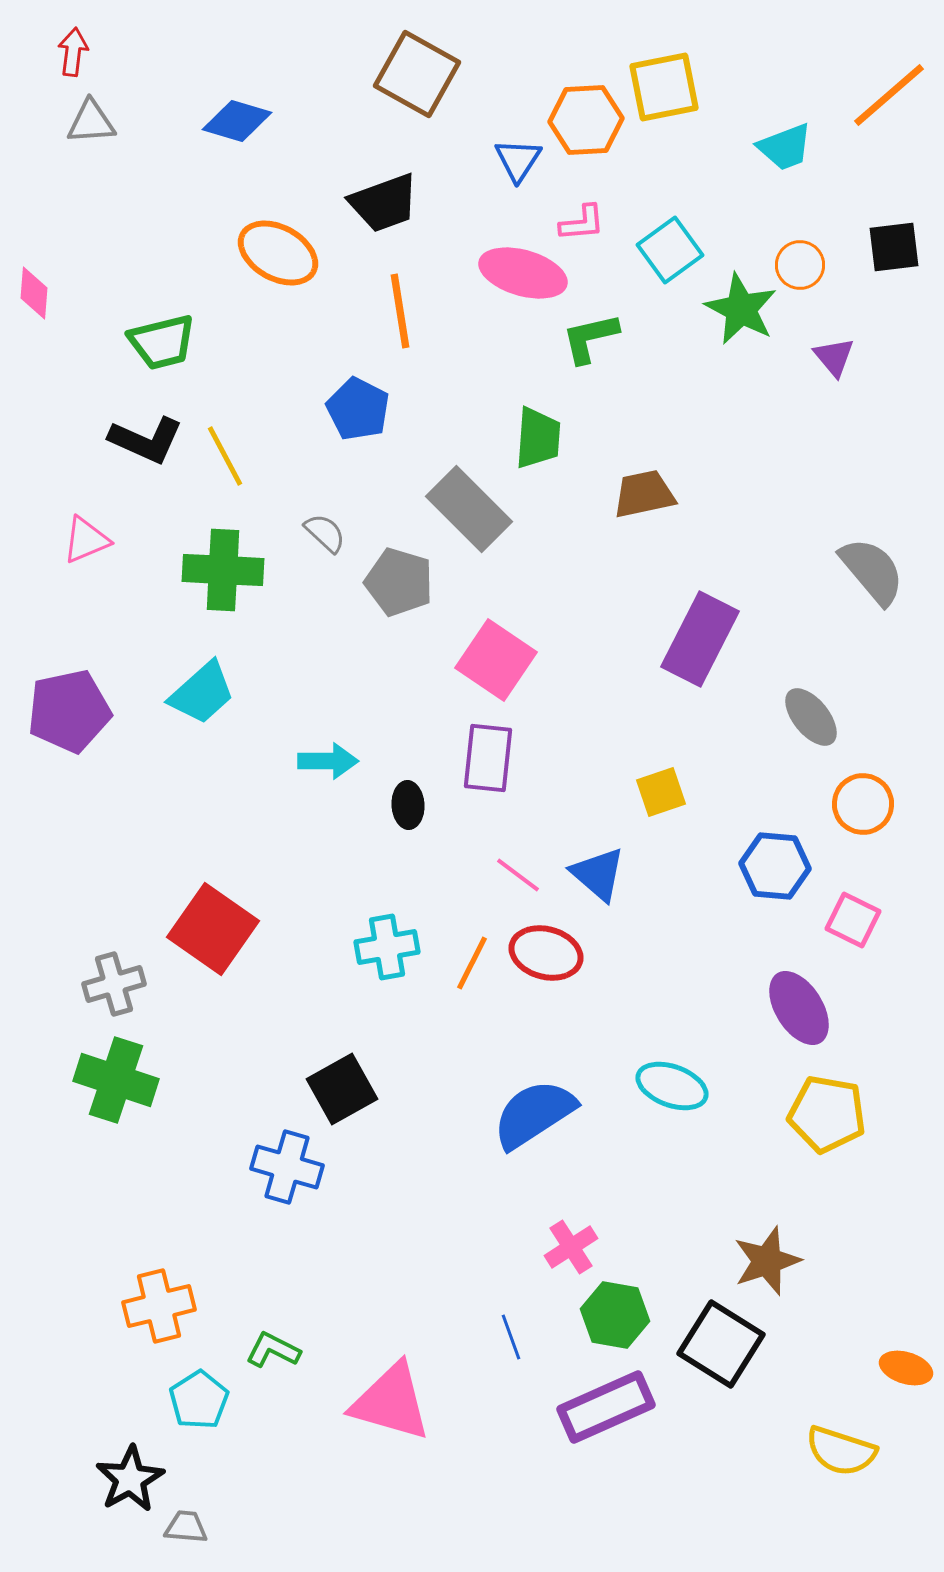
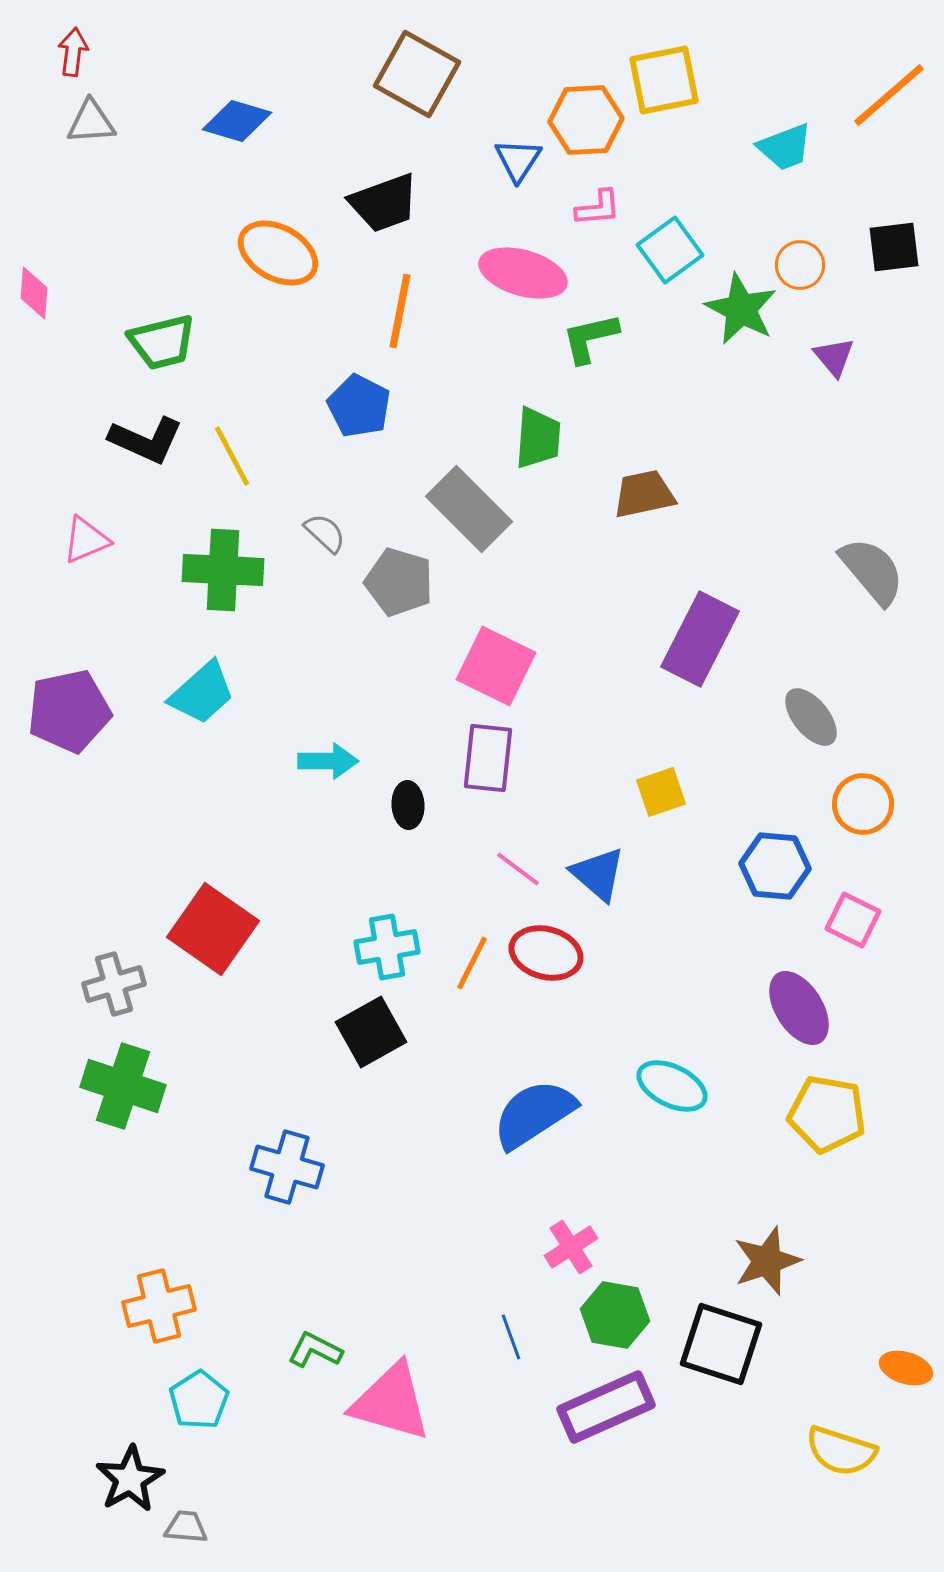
yellow square at (664, 87): moved 7 px up
pink L-shape at (582, 223): moved 16 px right, 15 px up
orange line at (400, 311): rotated 20 degrees clockwise
blue pentagon at (358, 409): moved 1 px right, 3 px up
yellow line at (225, 456): moved 7 px right
pink square at (496, 660): moved 6 px down; rotated 8 degrees counterclockwise
pink line at (518, 875): moved 6 px up
green cross at (116, 1080): moved 7 px right, 6 px down
cyan ellipse at (672, 1086): rotated 6 degrees clockwise
black square at (342, 1089): moved 29 px right, 57 px up
black square at (721, 1344): rotated 14 degrees counterclockwise
green L-shape at (273, 1350): moved 42 px right
